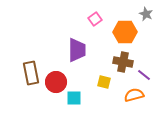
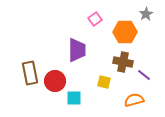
gray star: rotated 16 degrees clockwise
brown rectangle: moved 1 px left
red circle: moved 1 px left, 1 px up
orange semicircle: moved 5 px down
